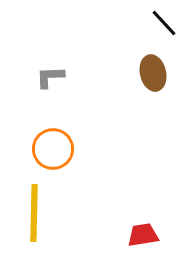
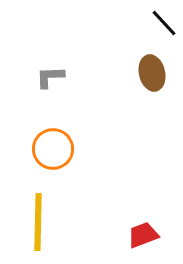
brown ellipse: moved 1 px left
yellow line: moved 4 px right, 9 px down
red trapezoid: rotated 12 degrees counterclockwise
